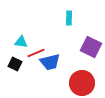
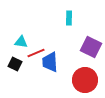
blue trapezoid: rotated 100 degrees clockwise
red circle: moved 3 px right, 3 px up
